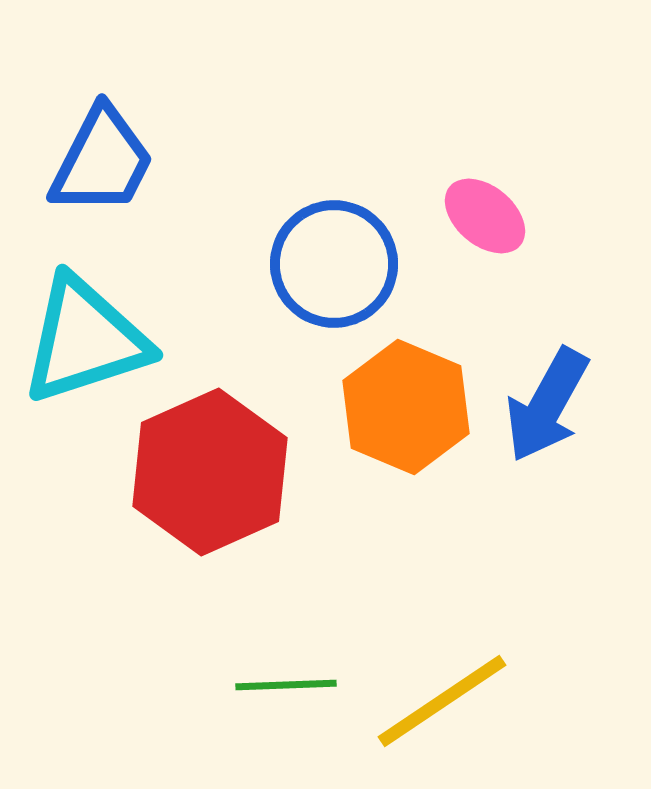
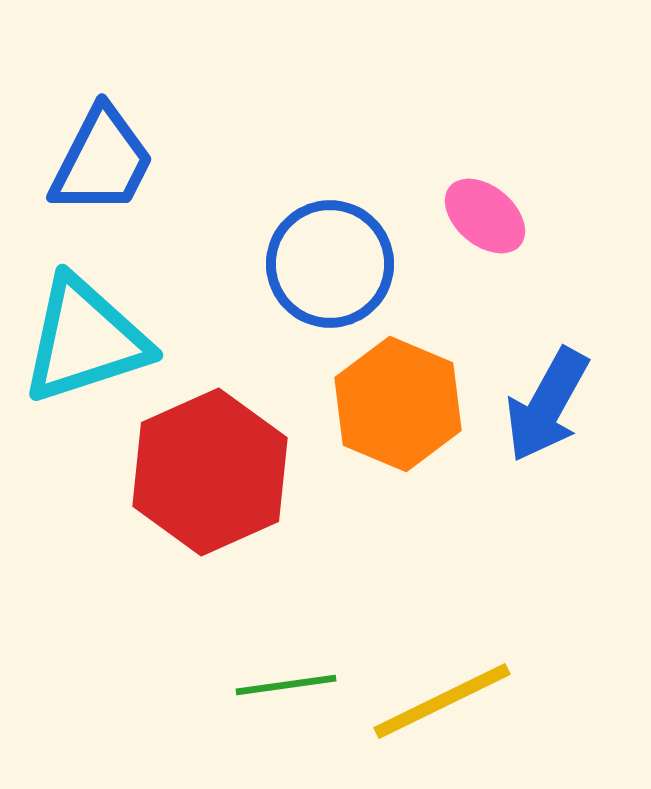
blue circle: moved 4 px left
orange hexagon: moved 8 px left, 3 px up
green line: rotated 6 degrees counterclockwise
yellow line: rotated 8 degrees clockwise
